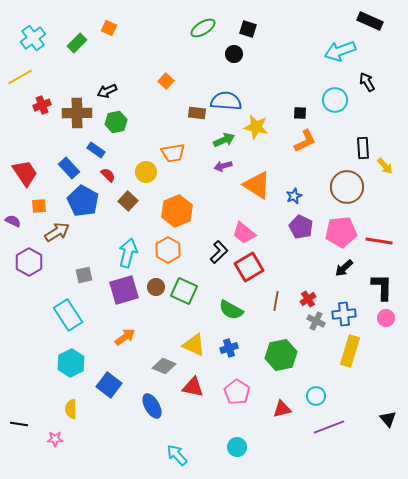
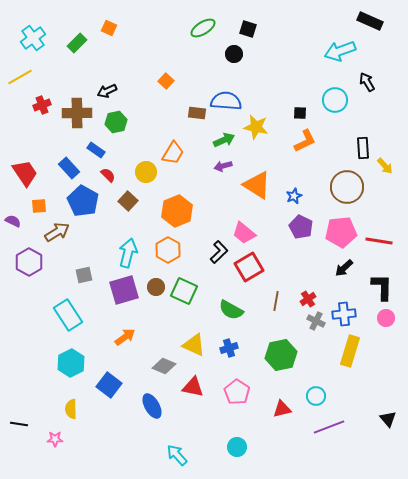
orange trapezoid at (173, 153): rotated 50 degrees counterclockwise
